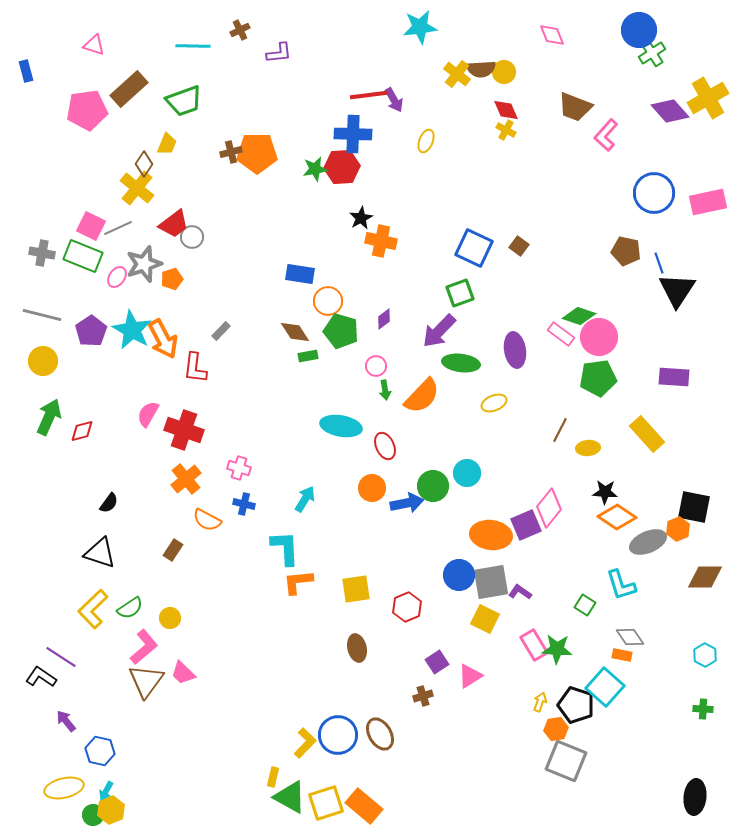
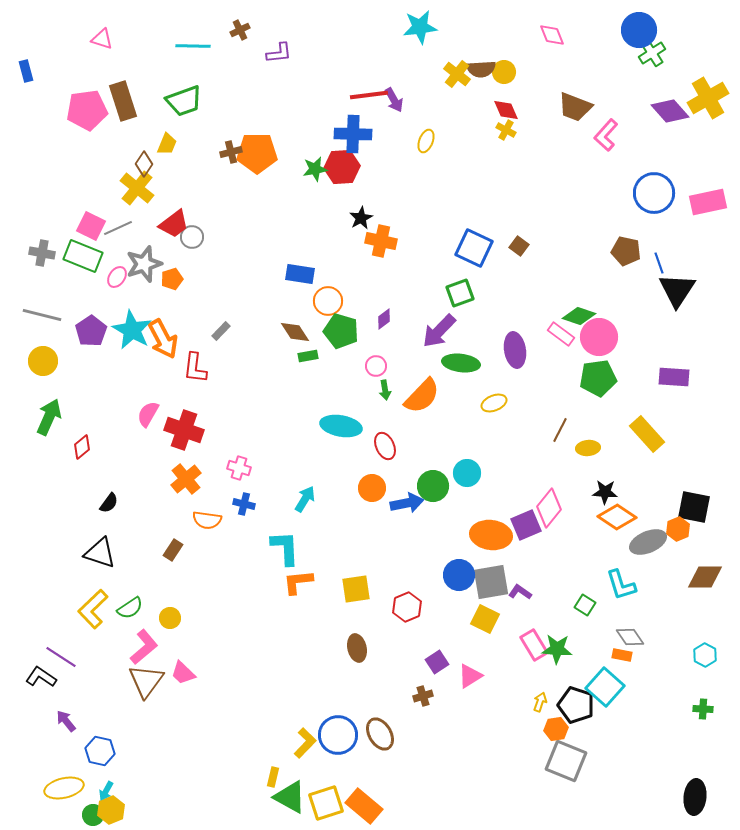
pink triangle at (94, 45): moved 8 px right, 6 px up
brown rectangle at (129, 89): moved 6 px left, 12 px down; rotated 66 degrees counterclockwise
red diamond at (82, 431): moved 16 px down; rotated 25 degrees counterclockwise
orange semicircle at (207, 520): rotated 20 degrees counterclockwise
